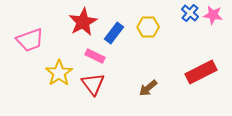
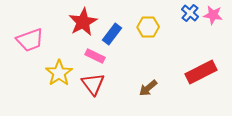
blue rectangle: moved 2 px left, 1 px down
